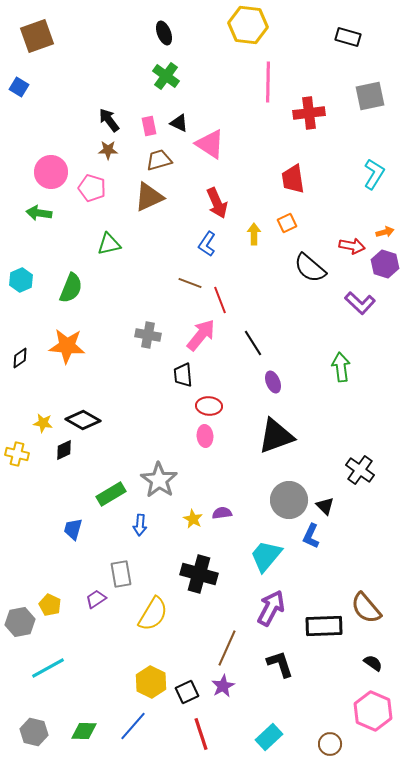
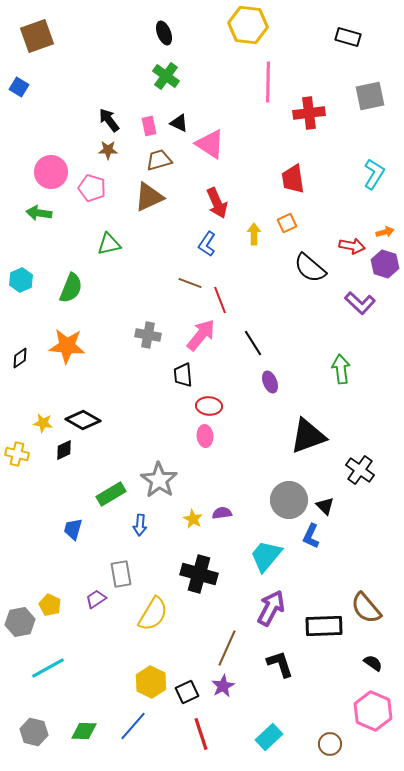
green arrow at (341, 367): moved 2 px down
purple ellipse at (273, 382): moved 3 px left
black triangle at (276, 436): moved 32 px right
